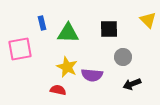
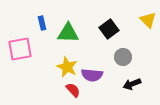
black square: rotated 36 degrees counterclockwise
red semicircle: moved 15 px right; rotated 35 degrees clockwise
